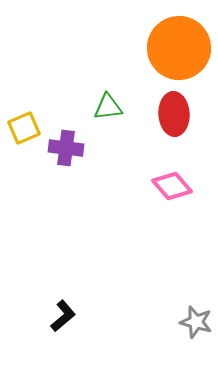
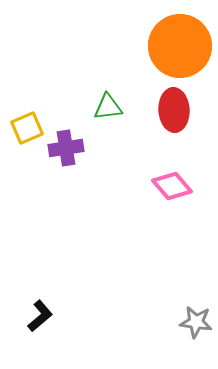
orange circle: moved 1 px right, 2 px up
red ellipse: moved 4 px up
yellow square: moved 3 px right
purple cross: rotated 16 degrees counterclockwise
black L-shape: moved 23 px left
gray star: rotated 8 degrees counterclockwise
